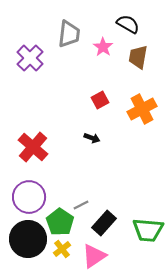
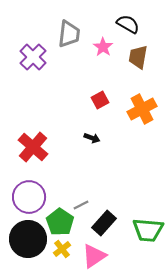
purple cross: moved 3 px right, 1 px up
